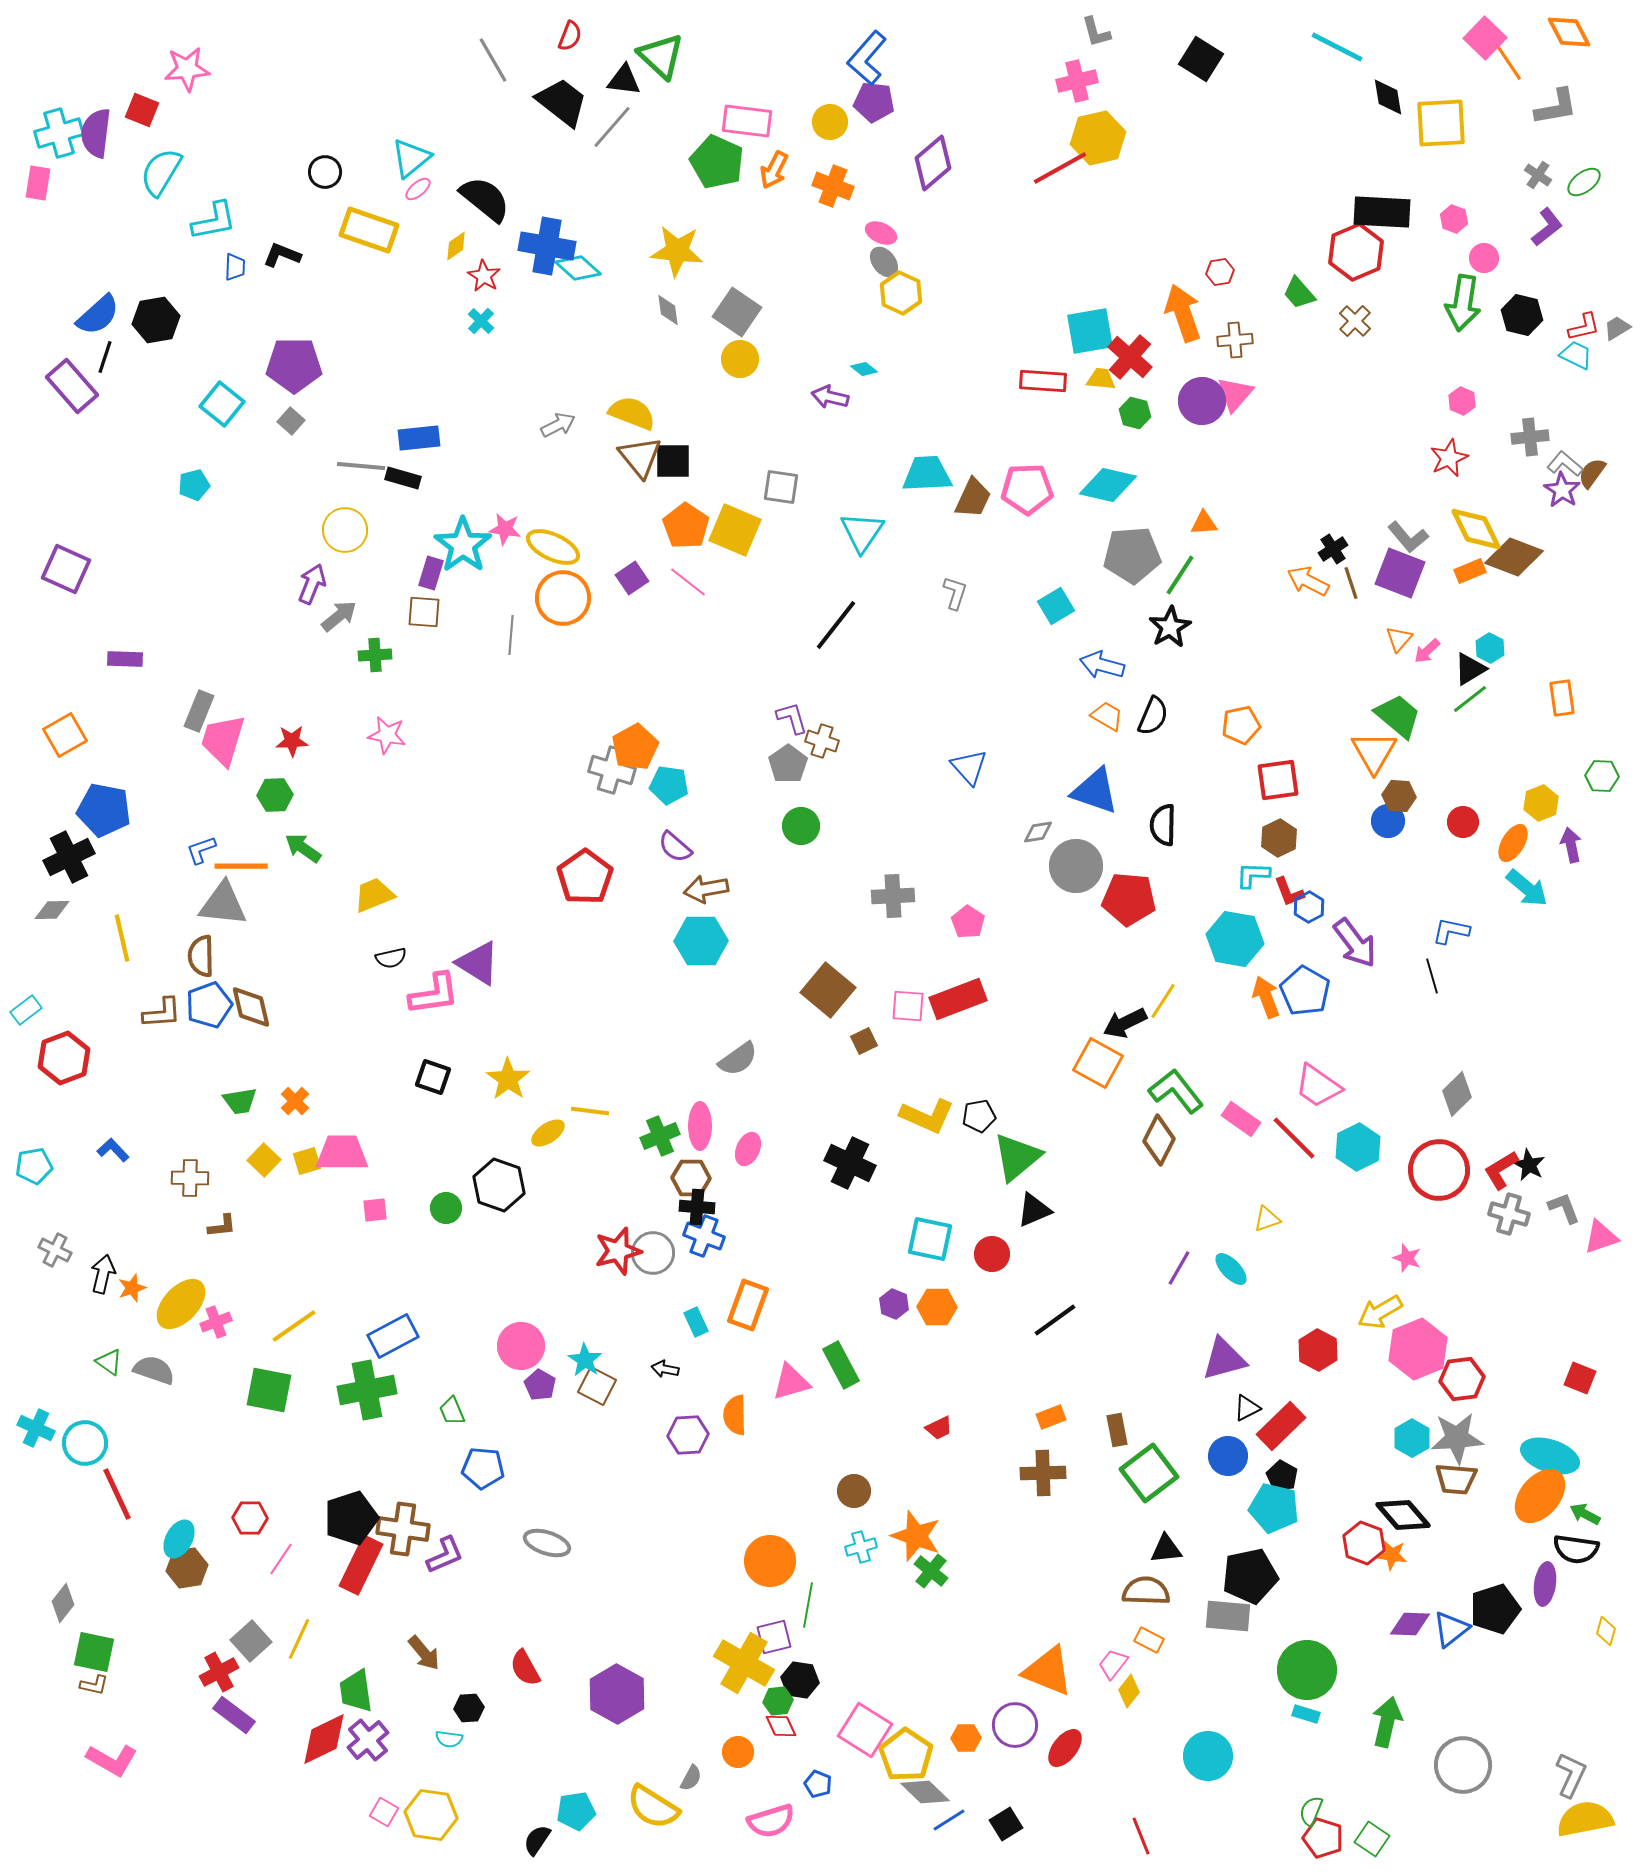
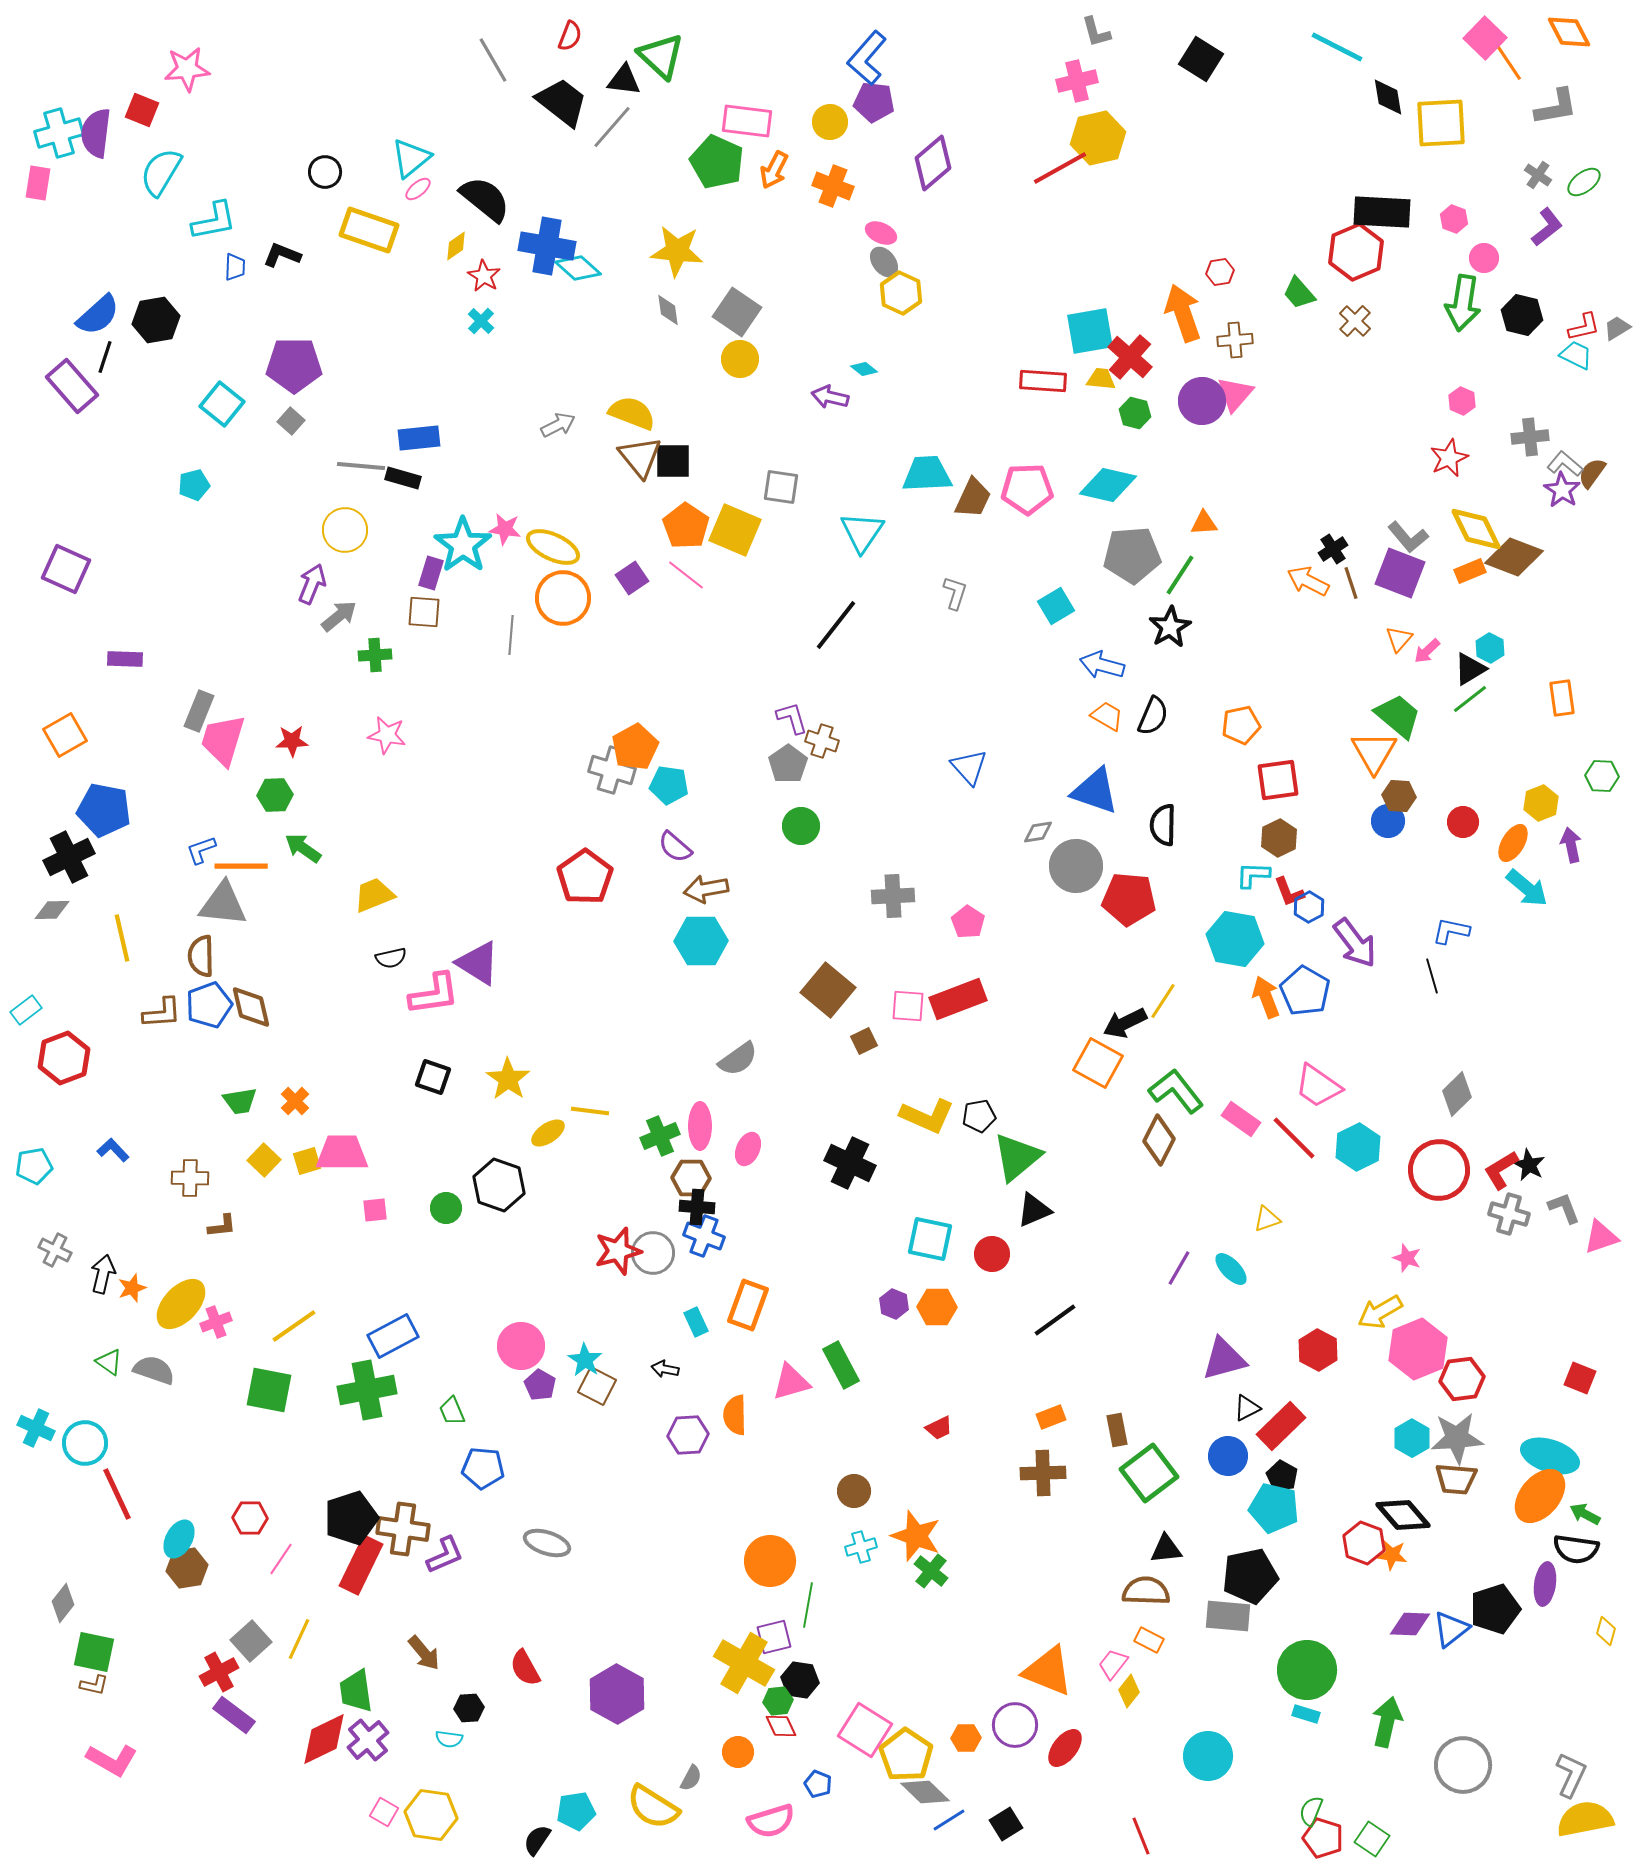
pink line at (688, 582): moved 2 px left, 7 px up
